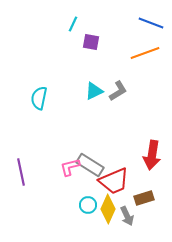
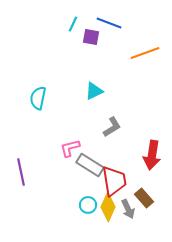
blue line: moved 42 px left
purple square: moved 5 px up
gray L-shape: moved 6 px left, 36 px down
cyan semicircle: moved 1 px left
pink L-shape: moved 19 px up
red trapezoid: rotated 76 degrees counterclockwise
brown rectangle: rotated 66 degrees clockwise
yellow diamond: moved 2 px up
gray arrow: moved 1 px right, 7 px up
